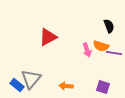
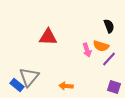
red triangle: rotated 30 degrees clockwise
purple line: moved 5 px left, 6 px down; rotated 56 degrees counterclockwise
gray triangle: moved 2 px left, 2 px up
purple square: moved 11 px right
